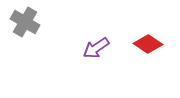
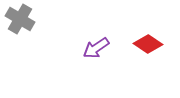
gray cross: moved 5 px left, 3 px up
